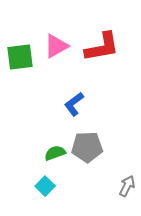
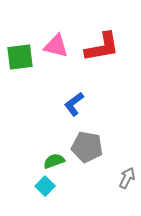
pink triangle: rotated 44 degrees clockwise
gray pentagon: rotated 12 degrees clockwise
green semicircle: moved 1 px left, 8 px down
gray arrow: moved 8 px up
